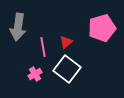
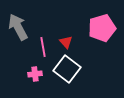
gray arrow: rotated 144 degrees clockwise
red triangle: rotated 32 degrees counterclockwise
pink cross: rotated 24 degrees clockwise
